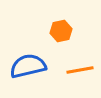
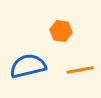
orange hexagon: rotated 20 degrees clockwise
